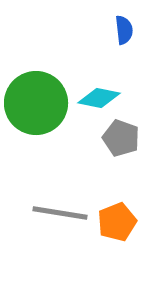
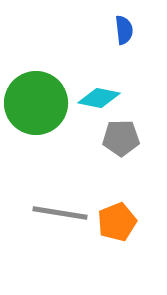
gray pentagon: rotated 21 degrees counterclockwise
